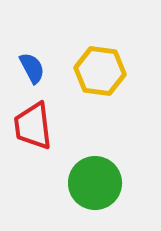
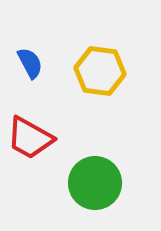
blue semicircle: moved 2 px left, 5 px up
red trapezoid: moved 3 px left, 12 px down; rotated 54 degrees counterclockwise
